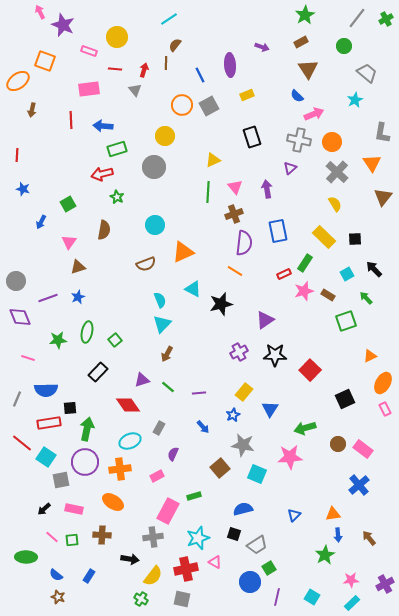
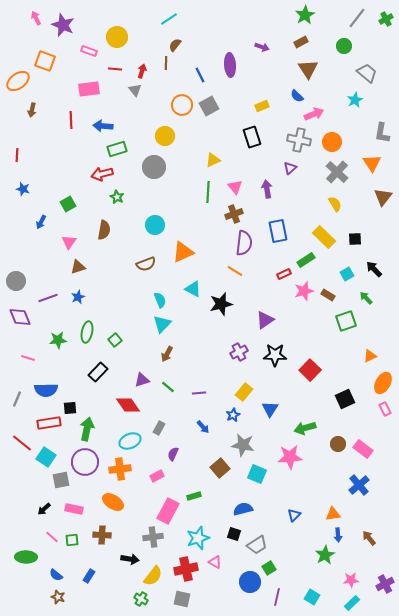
pink arrow at (40, 12): moved 4 px left, 6 px down
red arrow at (144, 70): moved 2 px left, 1 px down
yellow rectangle at (247, 95): moved 15 px right, 11 px down
green rectangle at (305, 263): moved 1 px right, 3 px up; rotated 24 degrees clockwise
